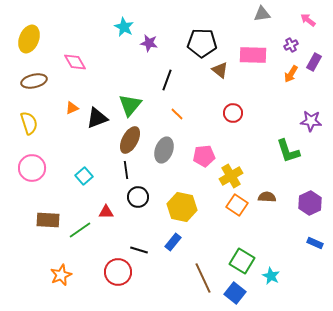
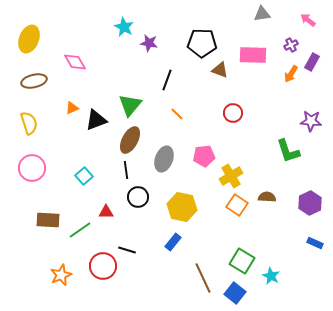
purple rectangle at (314, 62): moved 2 px left
brown triangle at (220, 70): rotated 18 degrees counterclockwise
black triangle at (97, 118): moved 1 px left, 2 px down
gray ellipse at (164, 150): moved 9 px down
black line at (139, 250): moved 12 px left
red circle at (118, 272): moved 15 px left, 6 px up
